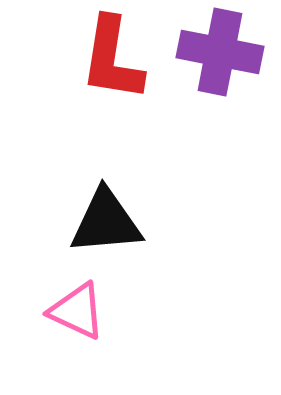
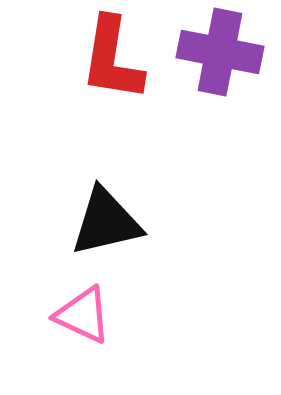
black triangle: rotated 8 degrees counterclockwise
pink triangle: moved 6 px right, 4 px down
